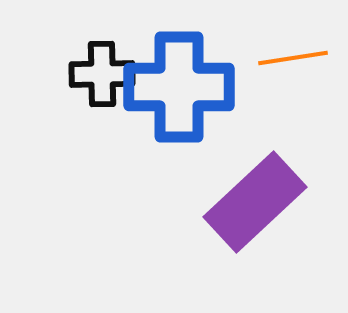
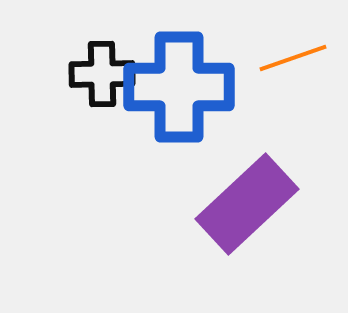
orange line: rotated 10 degrees counterclockwise
purple rectangle: moved 8 px left, 2 px down
